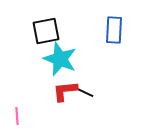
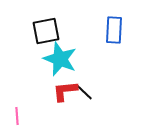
black line: rotated 18 degrees clockwise
